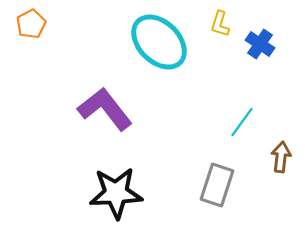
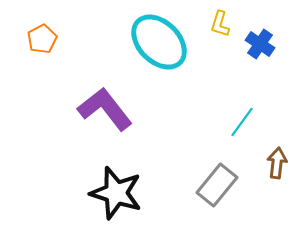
orange pentagon: moved 11 px right, 15 px down
brown arrow: moved 4 px left, 6 px down
gray rectangle: rotated 21 degrees clockwise
black star: rotated 20 degrees clockwise
